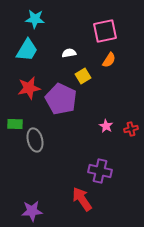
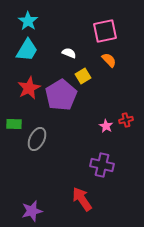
cyan star: moved 7 px left, 2 px down; rotated 30 degrees clockwise
white semicircle: rotated 32 degrees clockwise
orange semicircle: rotated 77 degrees counterclockwise
red star: rotated 15 degrees counterclockwise
purple pentagon: moved 4 px up; rotated 16 degrees clockwise
green rectangle: moved 1 px left
red cross: moved 5 px left, 9 px up
gray ellipse: moved 2 px right, 1 px up; rotated 40 degrees clockwise
purple cross: moved 2 px right, 6 px up
purple star: rotated 10 degrees counterclockwise
